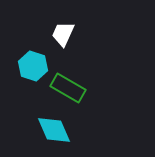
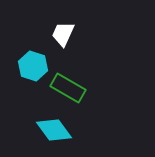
cyan diamond: rotated 12 degrees counterclockwise
